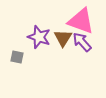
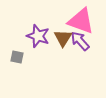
purple star: moved 1 px left, 1 px up
purple arrow: moved 2 px left, 1 px up
